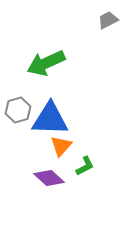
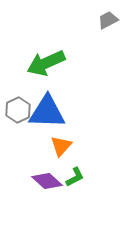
gray hexagon: rotated 10 degrees counterclockwise
blue triangle: moved 3 px left, 7 px up
green L-shape: moved 10 px left, 11 px down
purple diamond: moved 2 px left, 3 px down
